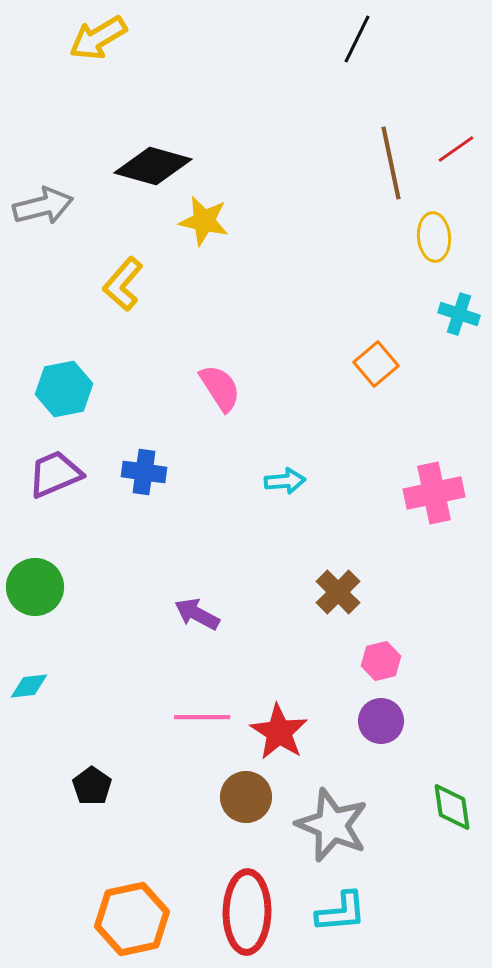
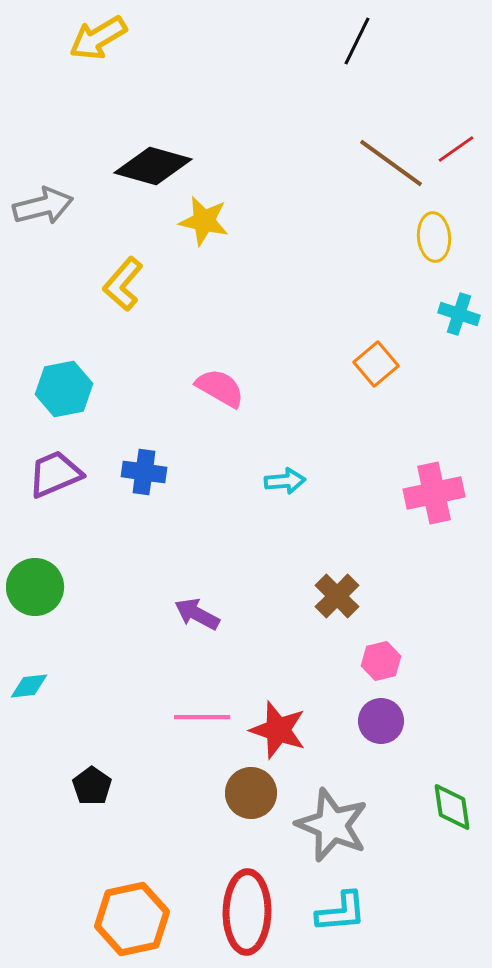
black line: moved 2 px down
brown line: rotated 42 degrees counterclockwise
pink semicircle: rotated 27 degrees counterclockwise
brown cross: moved 1 px left, 4 px down
red star: moved 1 px left, 2 px up; rotated 14 degrees counterclockwise
brown circle: moved 5 px right, 4 px up
